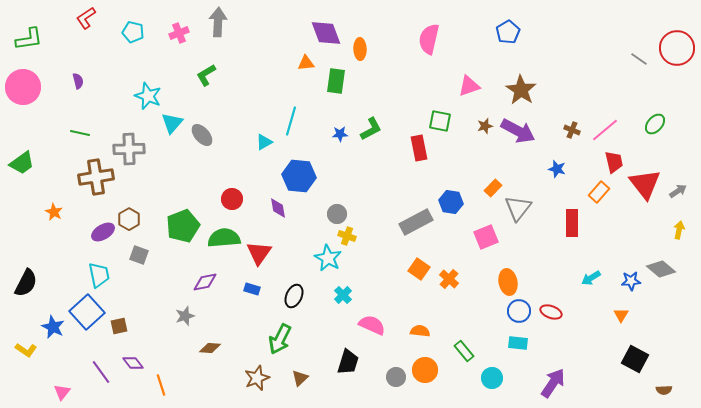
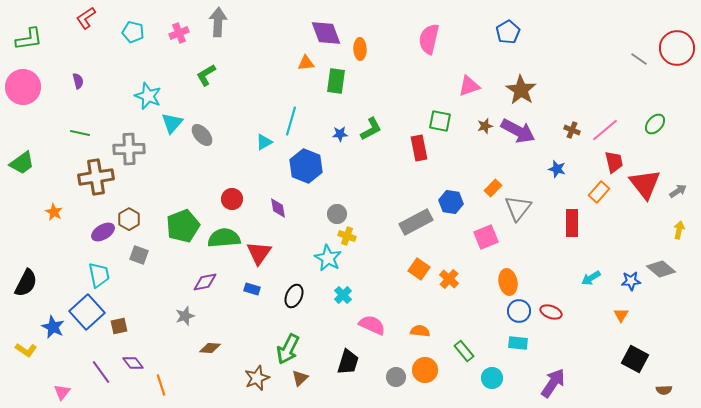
blue hexagon at (299, 176): moved 7 px right, 10 px up; rotated 16 degrees clockwise
green arrow at (280, 339): moved 8 px right, 10 px down
